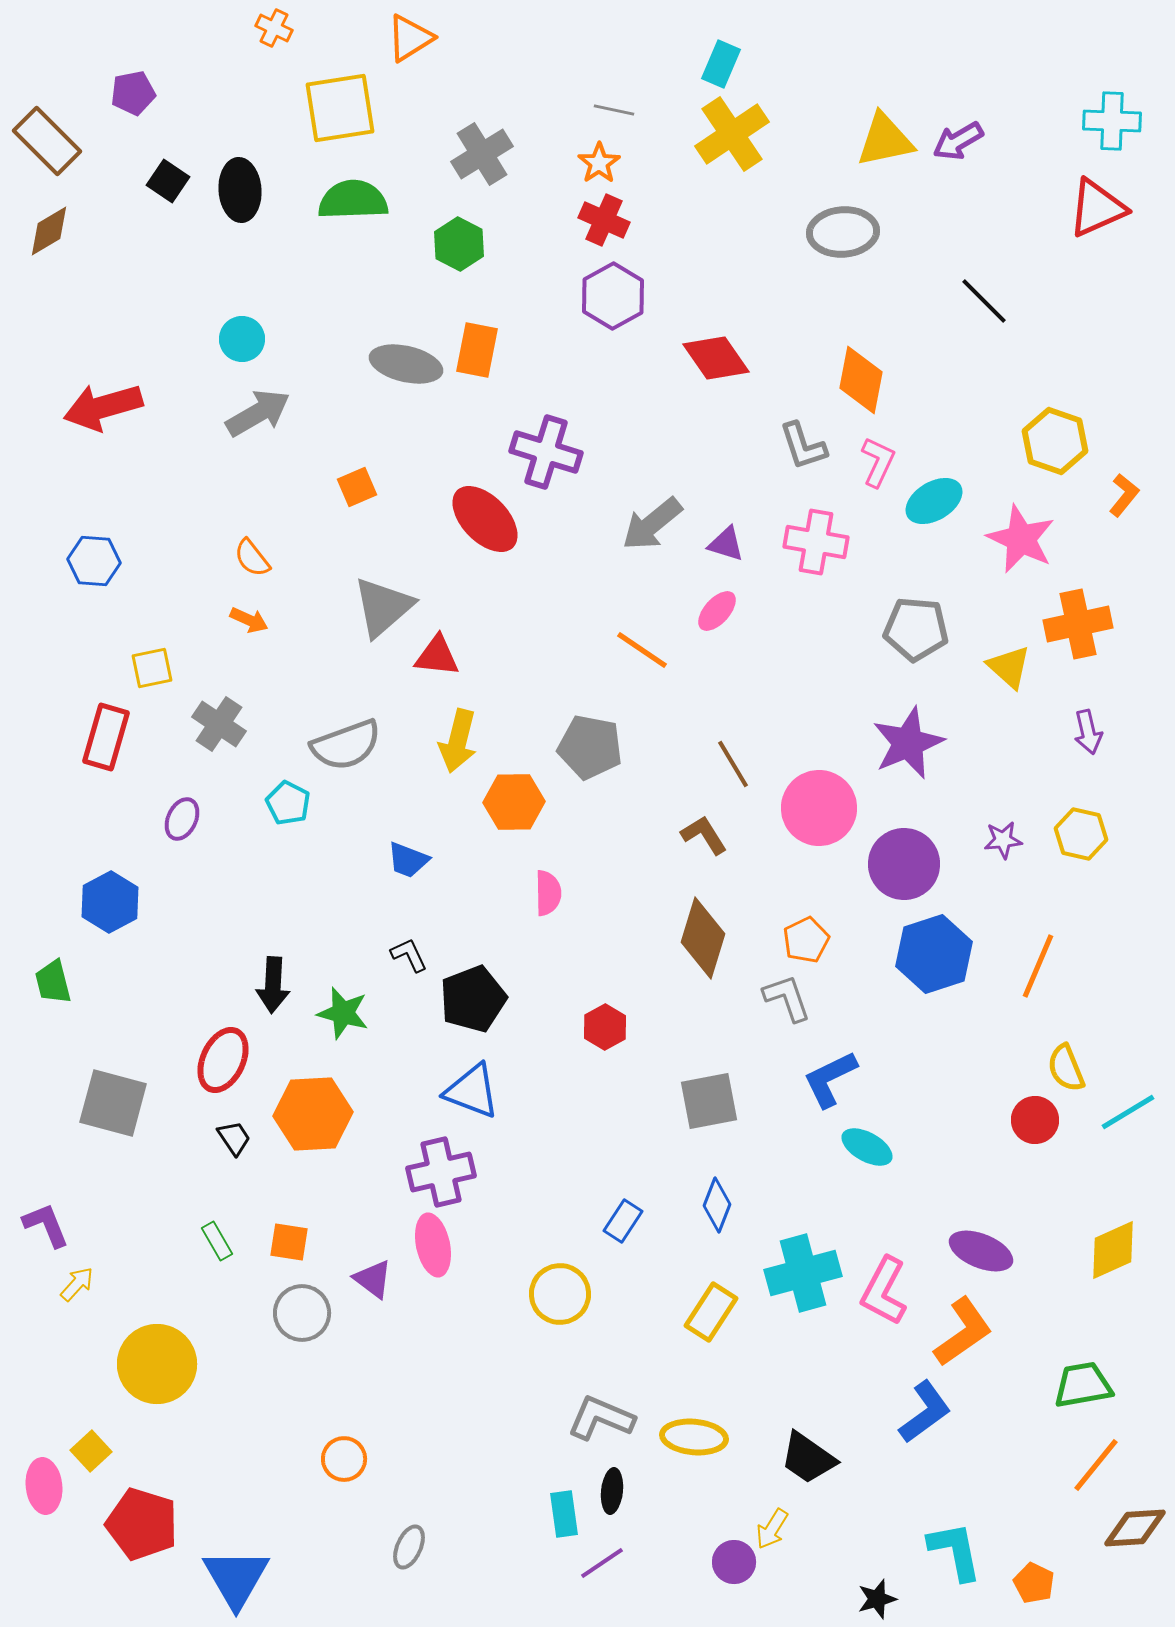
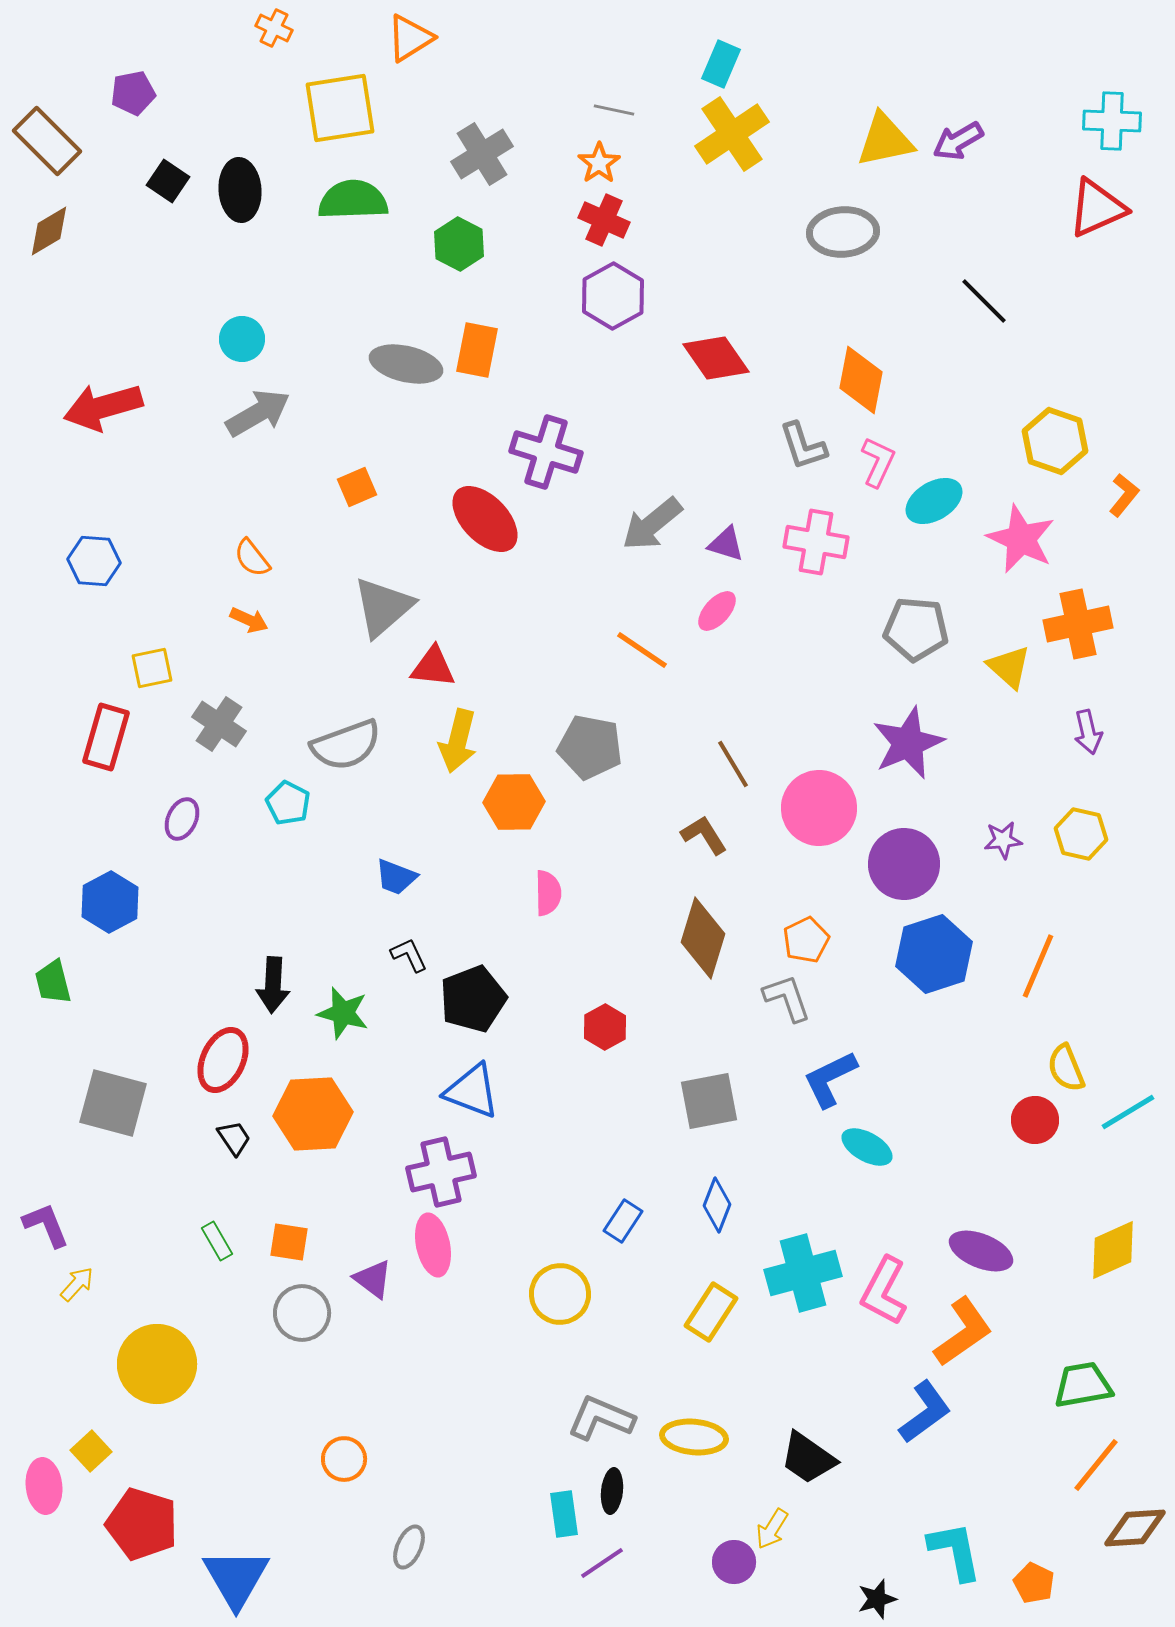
red triangle at (437, 656): moved 4 px left, 11 px down
blue trapezoid at (408, 860): moved 12 px left, 17 px down
